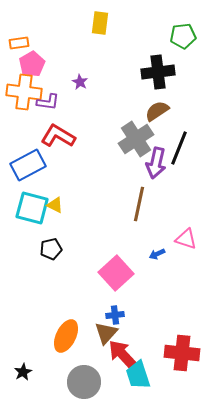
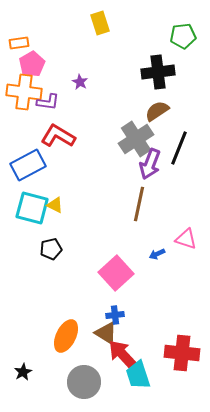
yellow rectangle: rotated 25 degrees counterclockwise
purple arrow: moved 6 px left, 1 px down; rotated 8 degrees clockwise
brown triangle: rotated 40 degrees counterclockwise
